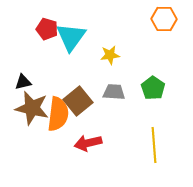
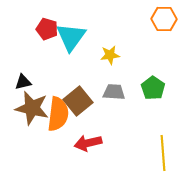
yellow line: moved 9 px right, 8 px down
